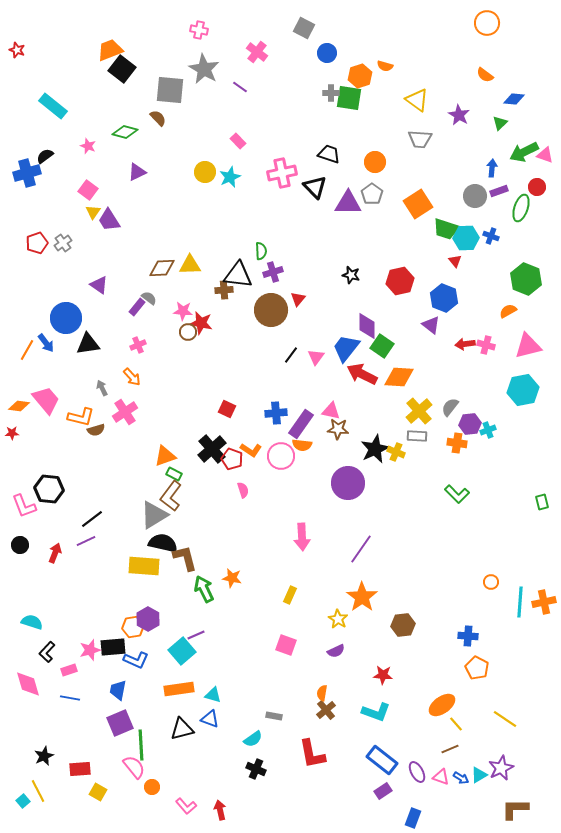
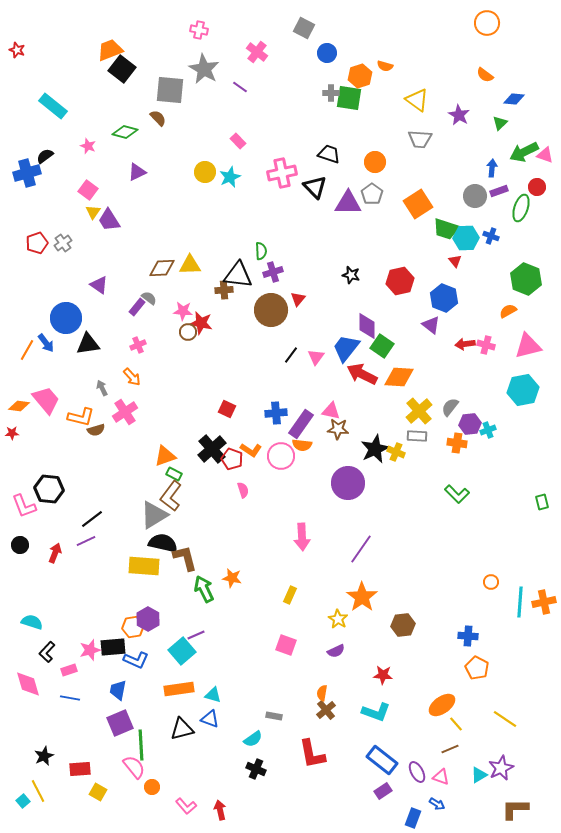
blue arrow at (461, 778): moved 24 px left, 26 px down
